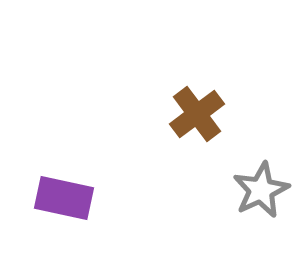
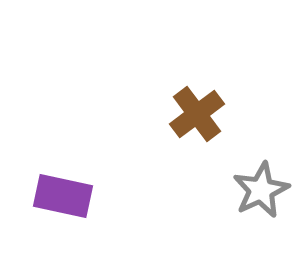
purple rectangle: moved 1 px left, 2 px up
